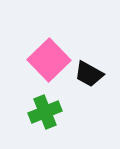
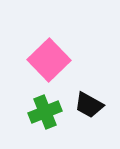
black trapezoid: moved 31 px down
